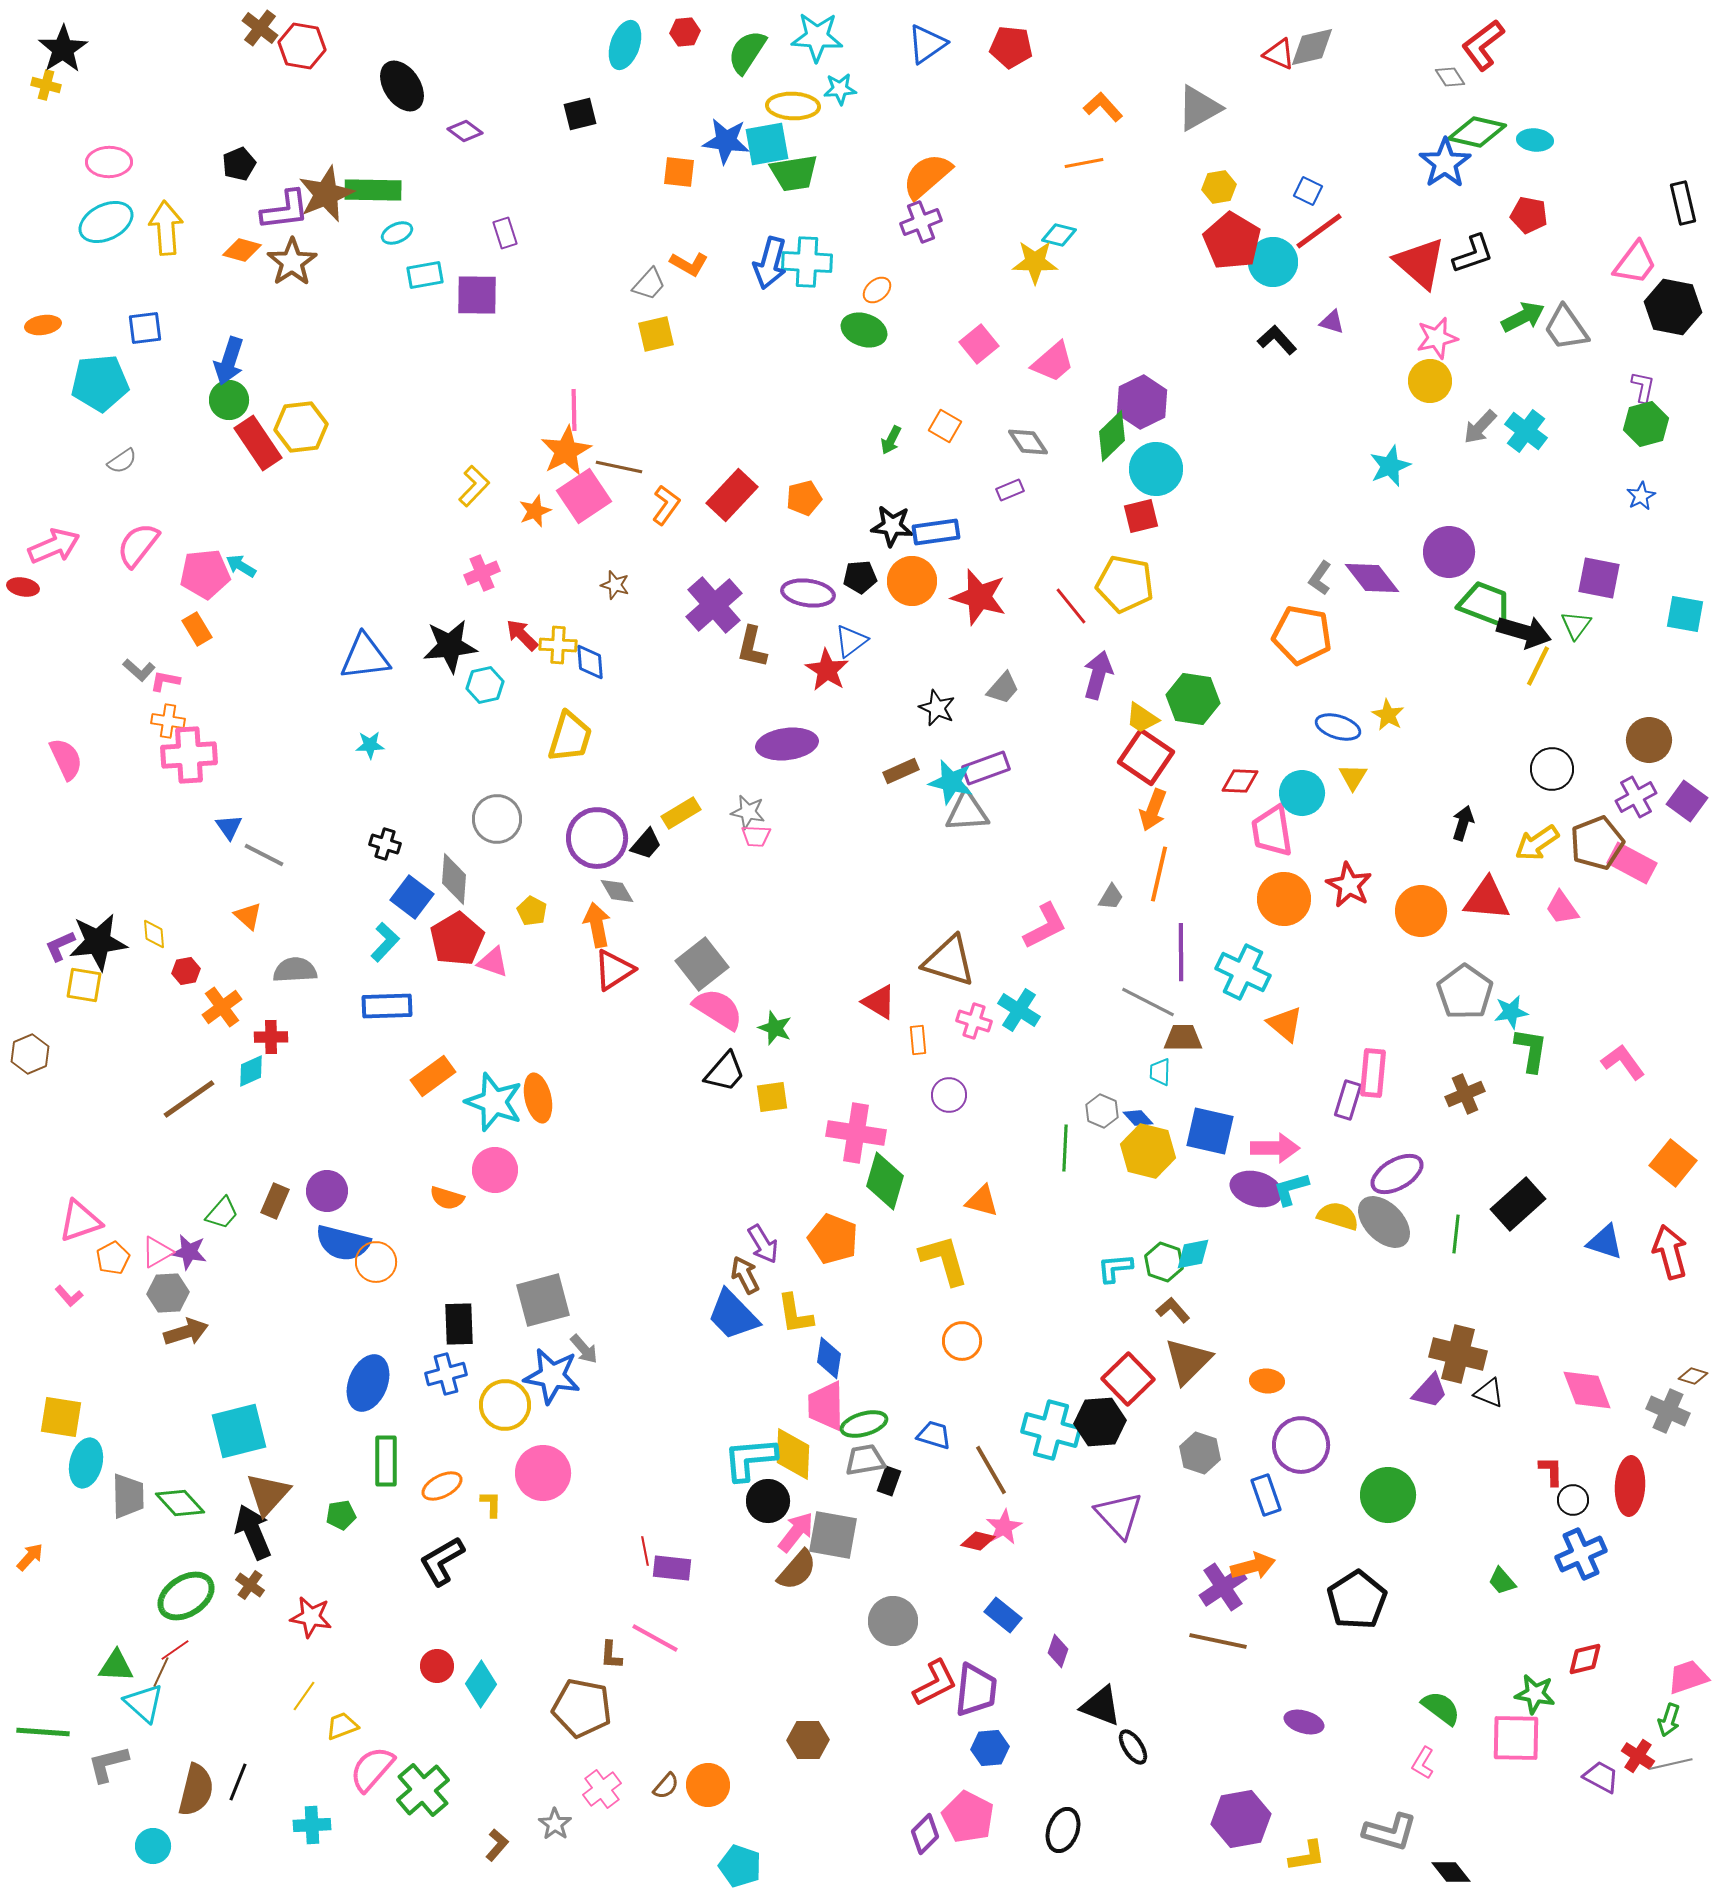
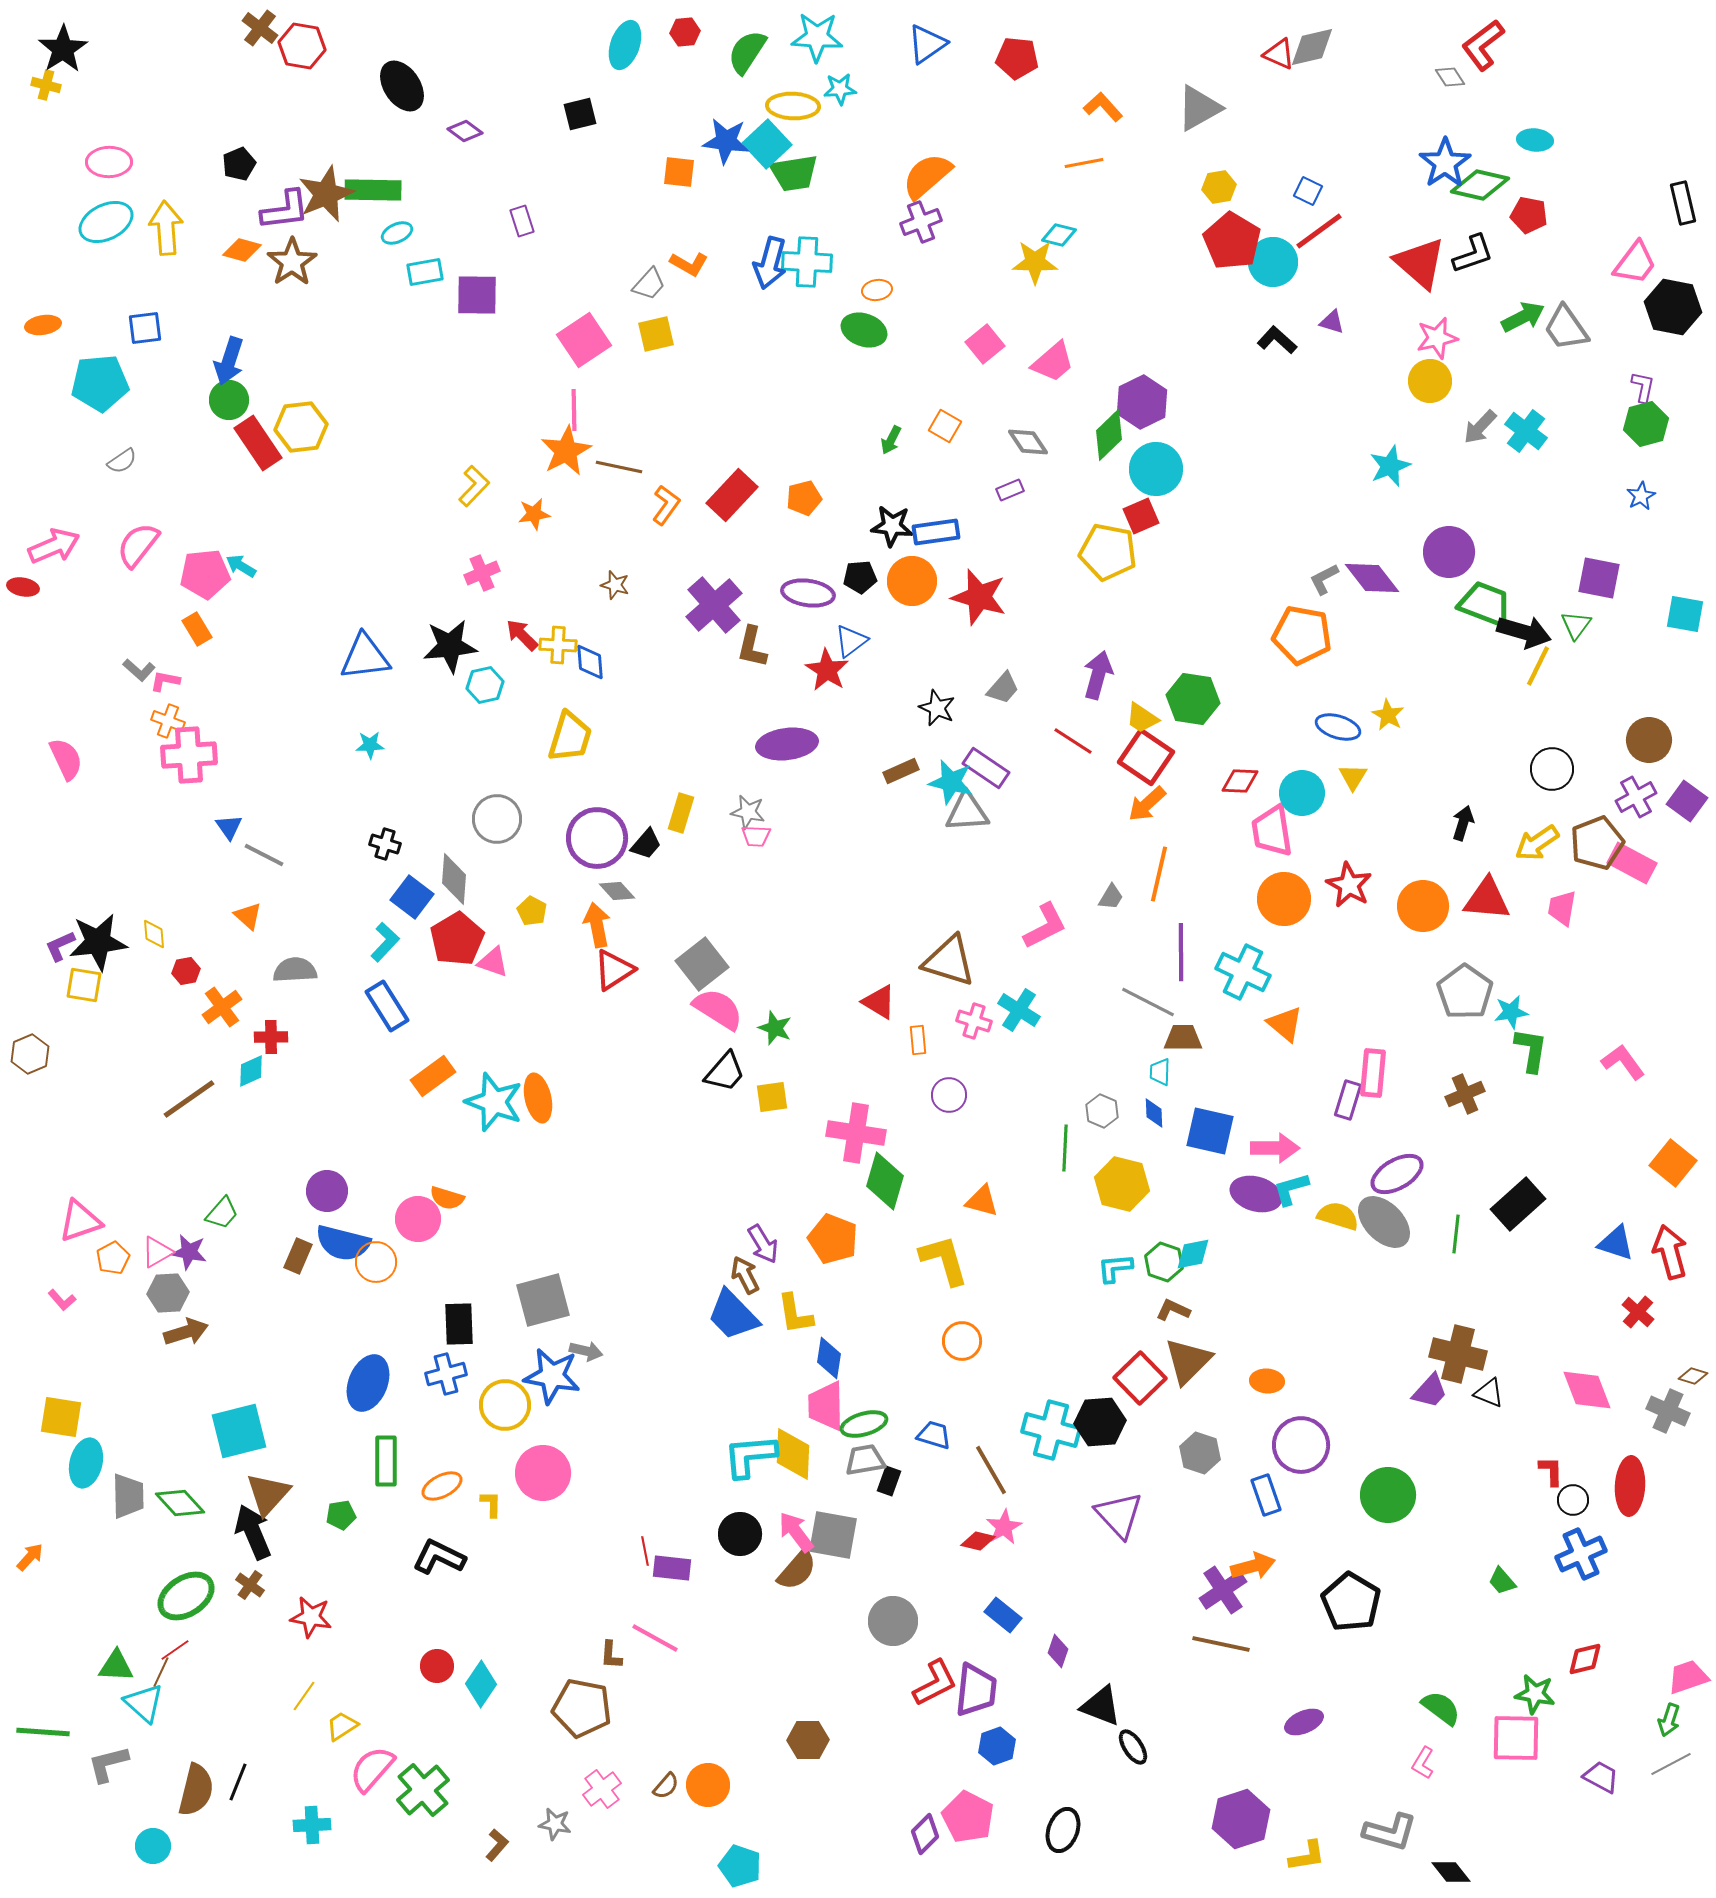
red pentagon at (1011, 47): moved 6 px right, 11 px down
green diamond at (1477, 132): moved 3 px right, 53 px down
cyan square at (767, 144): rotated 33 degrees counterclockwise
purple rectangle at (505, 233): moved 17 px right, 12 px up
cyan rectangle at (425, 275): moved 3 px up
orange ellipse at (877, 290): rotated 32 degrees clockwise
black L-shape at (1277, 340): rotated 6 degrees counterclockwise
pink square at (979, 344): moved 6 px right
green diamond at (1112, 436): moved 3 px left, 1 px up
pink square at (584, 496): moved 156 px up
orange star at (535, 511): moved 1 px left, 3 px down; rotated 12 degrees clockwise
red square at (1141, 516): rotated 9 degrees counterclockwise
gray L-shape at (1320, 578): moved 4 px right, 1 px down; rotated 28 degrees clockwise
yellow pentagon at (1125, 584): moved 17 px left, 32 px up
red line at (1071, 606): moved 2 px right, 135 px down; rotated 18 degrees counterclockwise
orange cross at (168, 721): rotated 12 degrees clockwise
purple rectangle at (986, 768): rotated 54 degrees clockwise
orange arrow at (1153, 810): moved 6 px left, 6 px up; rotated 27 degrees clockwise
yellow rectangle at (681, 813): rotated 42 degrees counterclockwise
gray diamond at (617, 891): rotated 12 degrees counterclockwise
pink trapezoid at (1562, 908): rotated 45 degrees clockwise
orange circle at (1421, 911): moved 2 px right, 5 px up
blue rectangle at (387, 1006): rotated 60 degrees clockwise
blue diamond at (1138, 1118): moved 16 px right, 5 px up; rotated 40 degrees clockwise
yellow hexagon at (1148, 1151): moved 26 px left, 33 px down
pink circle at (495, 1170): moved 77 px left, 49 px down
purple ellipse at (1256, 1189): moved 5 px down
brown rectangle at (275, 1201): moved 23 px right, 55 px down
blue triangle at (1605, 1242): moved 11 px right, 1 px down
pink L-shape at (69, 1296): moved 7 px left, 4 px down
brown L-shape at (1173, 1310): rotated 24 degrees counterclockwise
gray arrow at (584, 1349): moved 2 px right, 2 px down; rotated 36 degrees counterclockwise
red square at (1128, 1379): moved 12 px right, 1 px up
cyan L-shape at (750, 1459): moved 3 px up
black circle at (768, 1501): moved 28 px left, 33 px down
pink arrow at (796, 1532): rotated 75 degrees counterclockwise
black L-shape at (442, 1561): moved 3 px left, 4 px up; rotated 56 degrees clockwise
purple cross at (1223, 1587): moved 3 px down
black pentagon at (1357, 1600): moved 6 px left, 2 px down; rotated 8 degrees counterclockwise
brown line at (1218, 1641): moved 3 px right, 3 px down
purple ellipse at (1304, 1722): rotated 39 degrees counterclockwise
yellow trapezoid at (342, 1726): rotated 12 degrees counterclockwise
blue hexagon at (990, 1748): moved 7 px right, 2 px up; rotated 15 degrees counterclockwise
red cross at (1638, 1756): moved 444 px up; rotated 8 degrees clockwise
gray line at (1671, 1764): rotated 15 degrees counterclockwise
purple hexagon at (1241, 1819): rotated 8 degrees counterclockwise
gray star at (555, 1824): rotated 24 degrees counterclockwise
